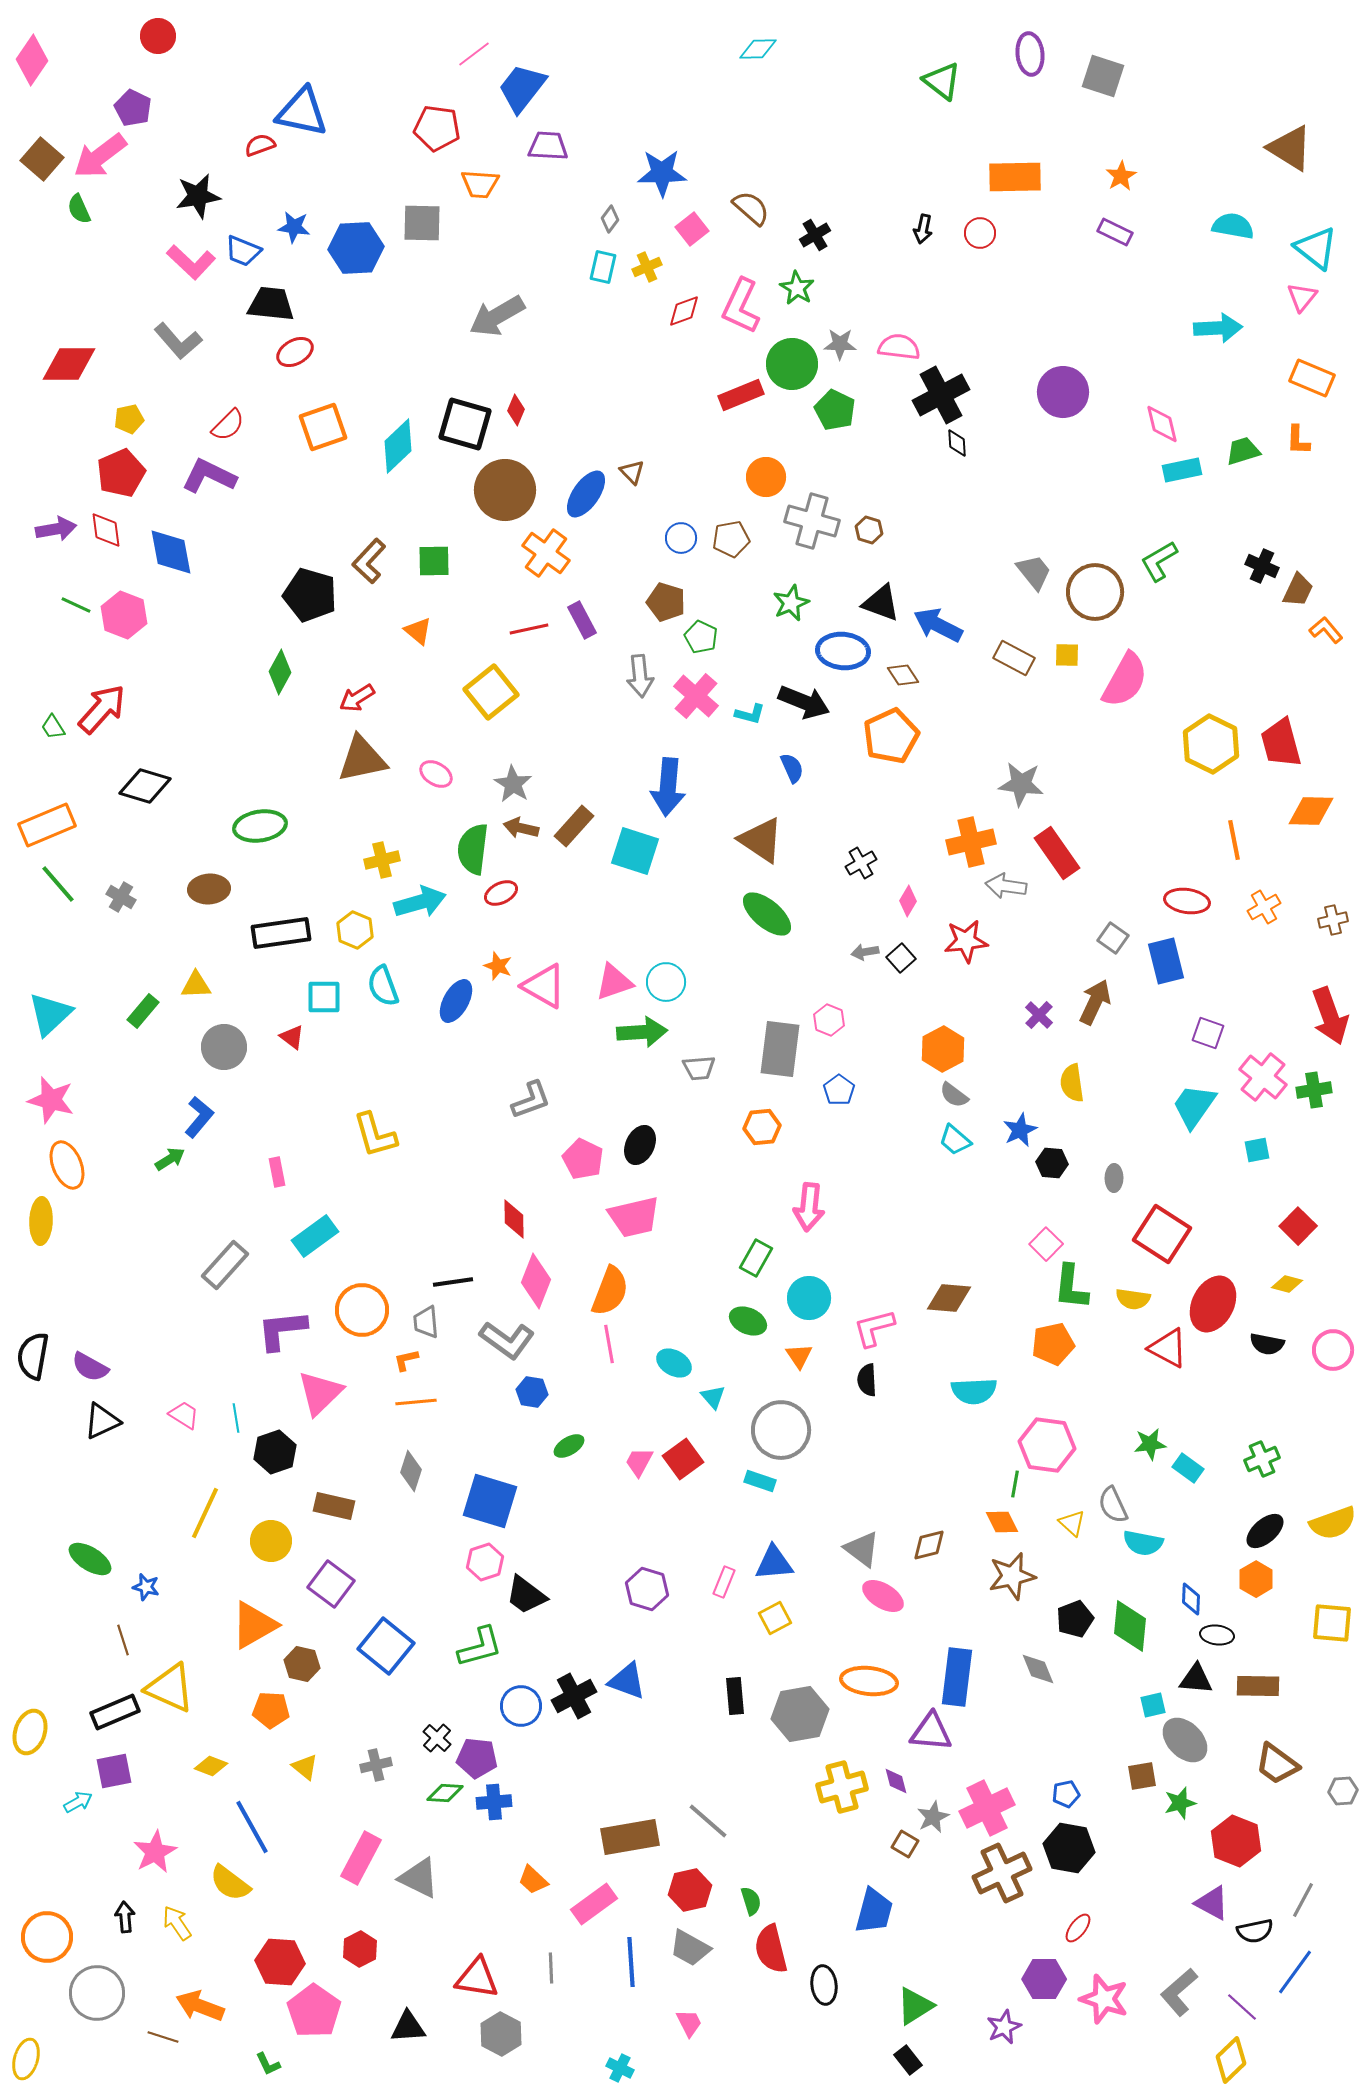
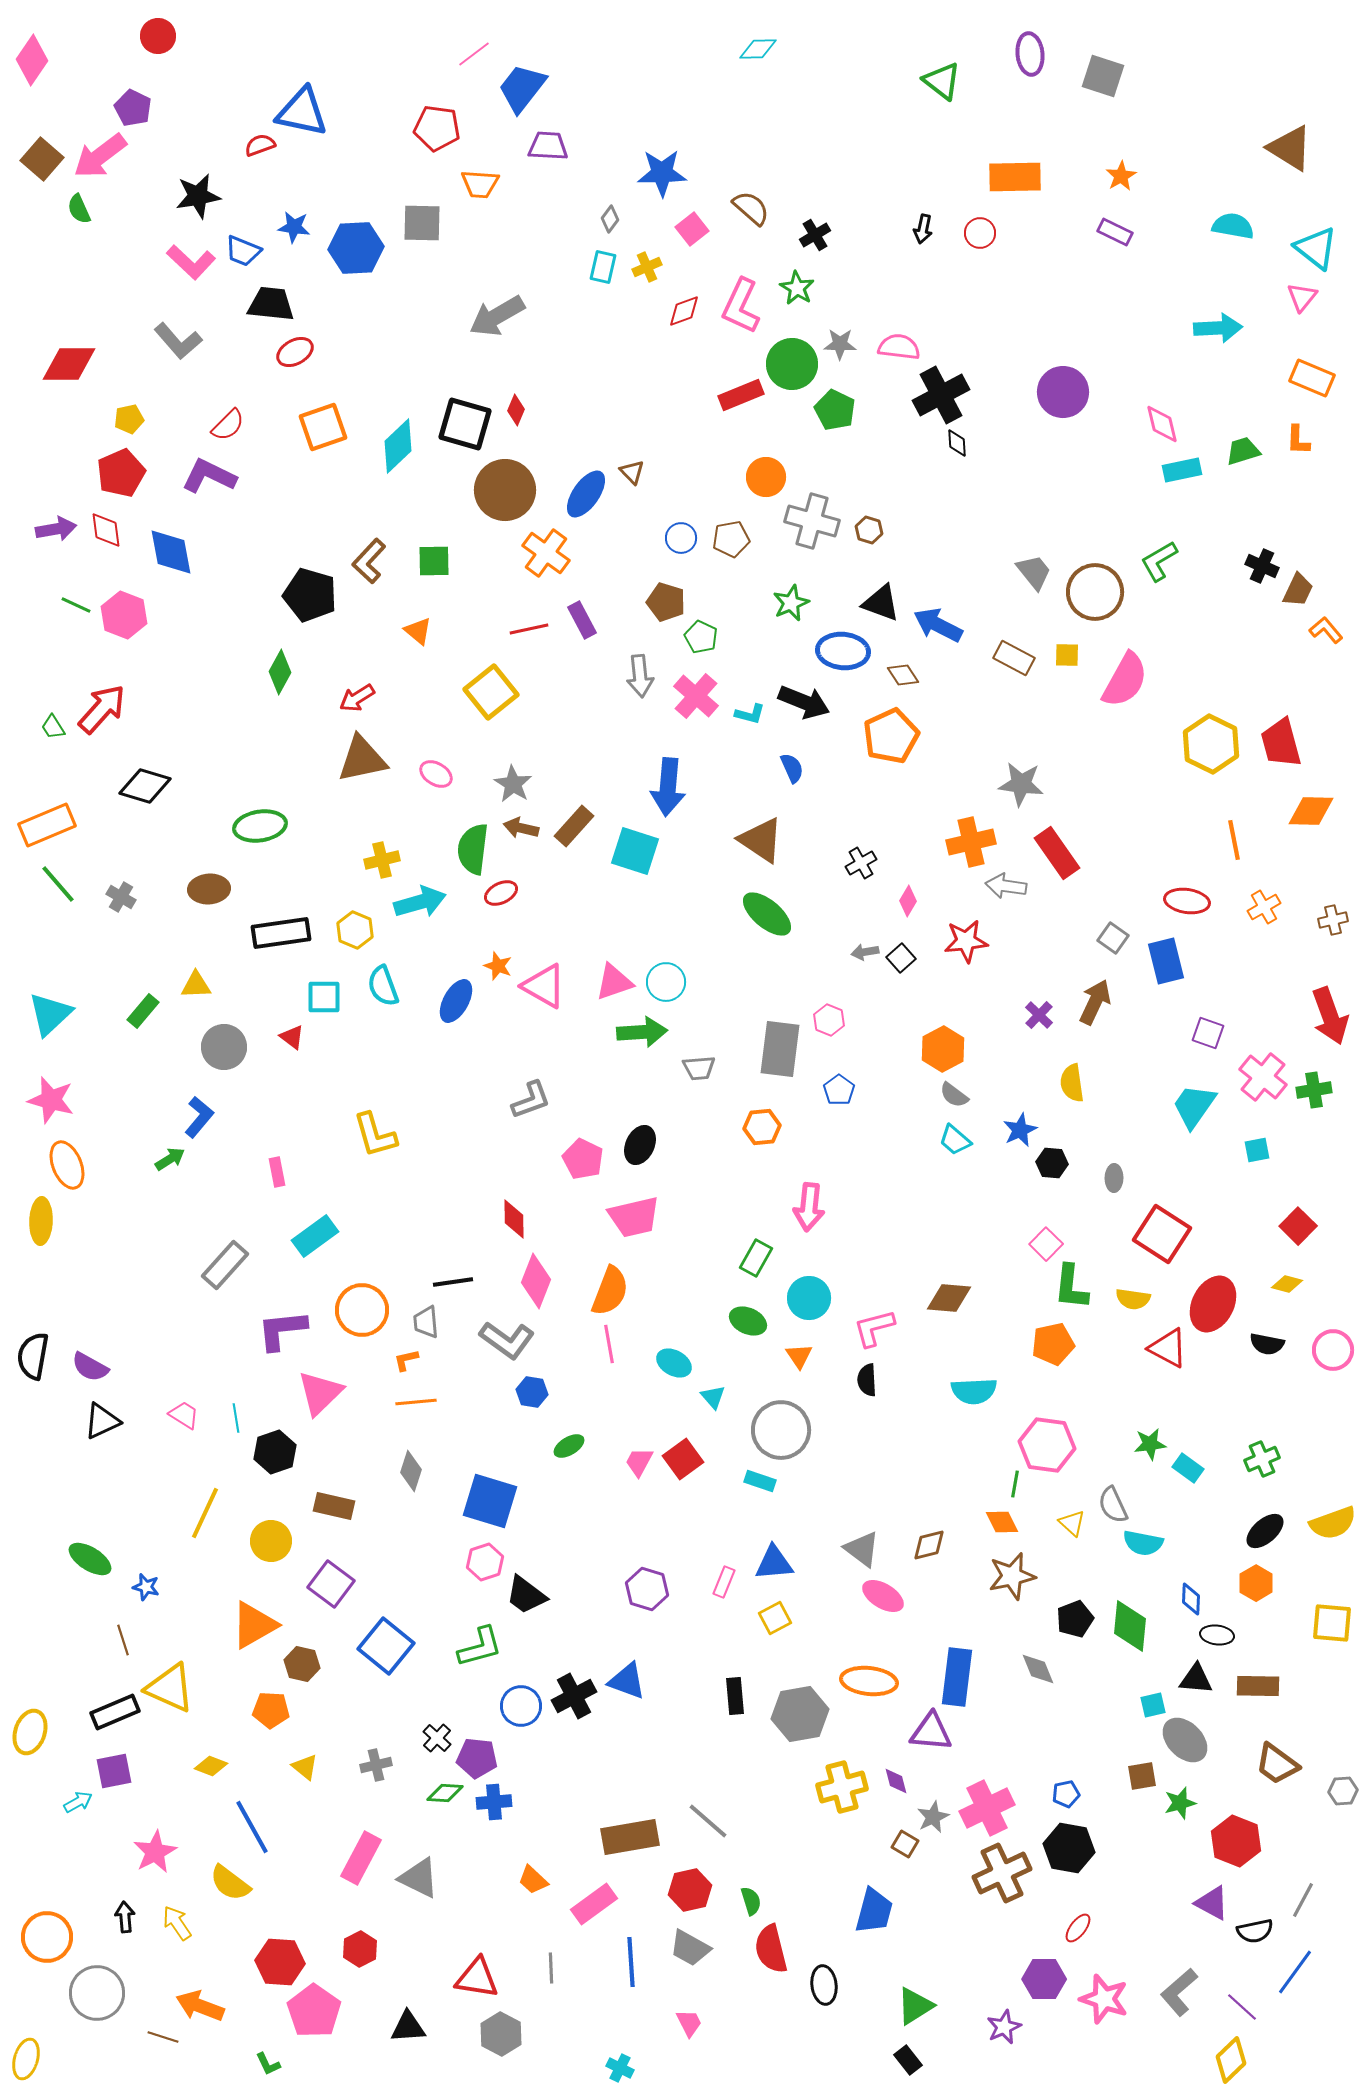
orange hexagon at (1256, 1579): moved 4 px down
